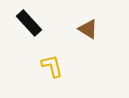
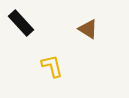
black rectangle: moved 8 px left
